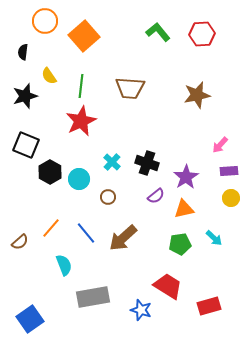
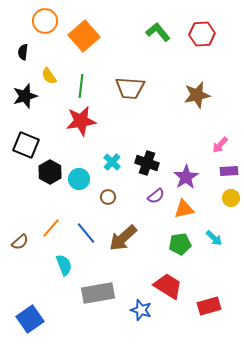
red star: rotated 16 degrees clockwise
gray rectangle: moved 5 px right, 4 px up
